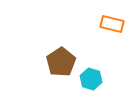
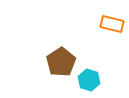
cyan hexagon: moved 2 px left, 1 px down
